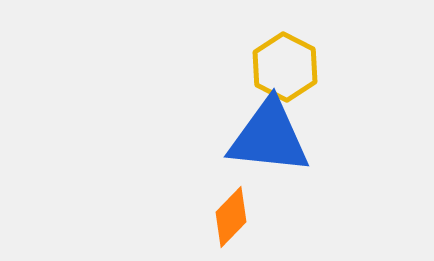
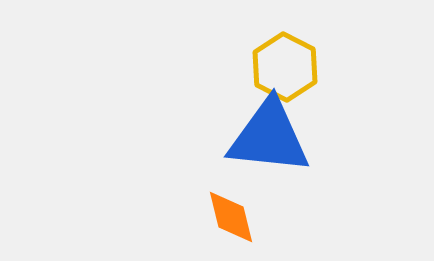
orange diamond: rotated 58 degrees counterclockwise
